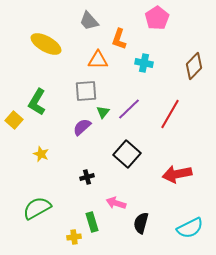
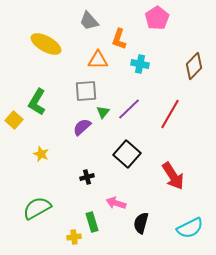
cyan cross: moved 4 px left, 1 px down
red arrow: moved 4 px left, 2 px down; rotated 112 degrees counterclockwise
